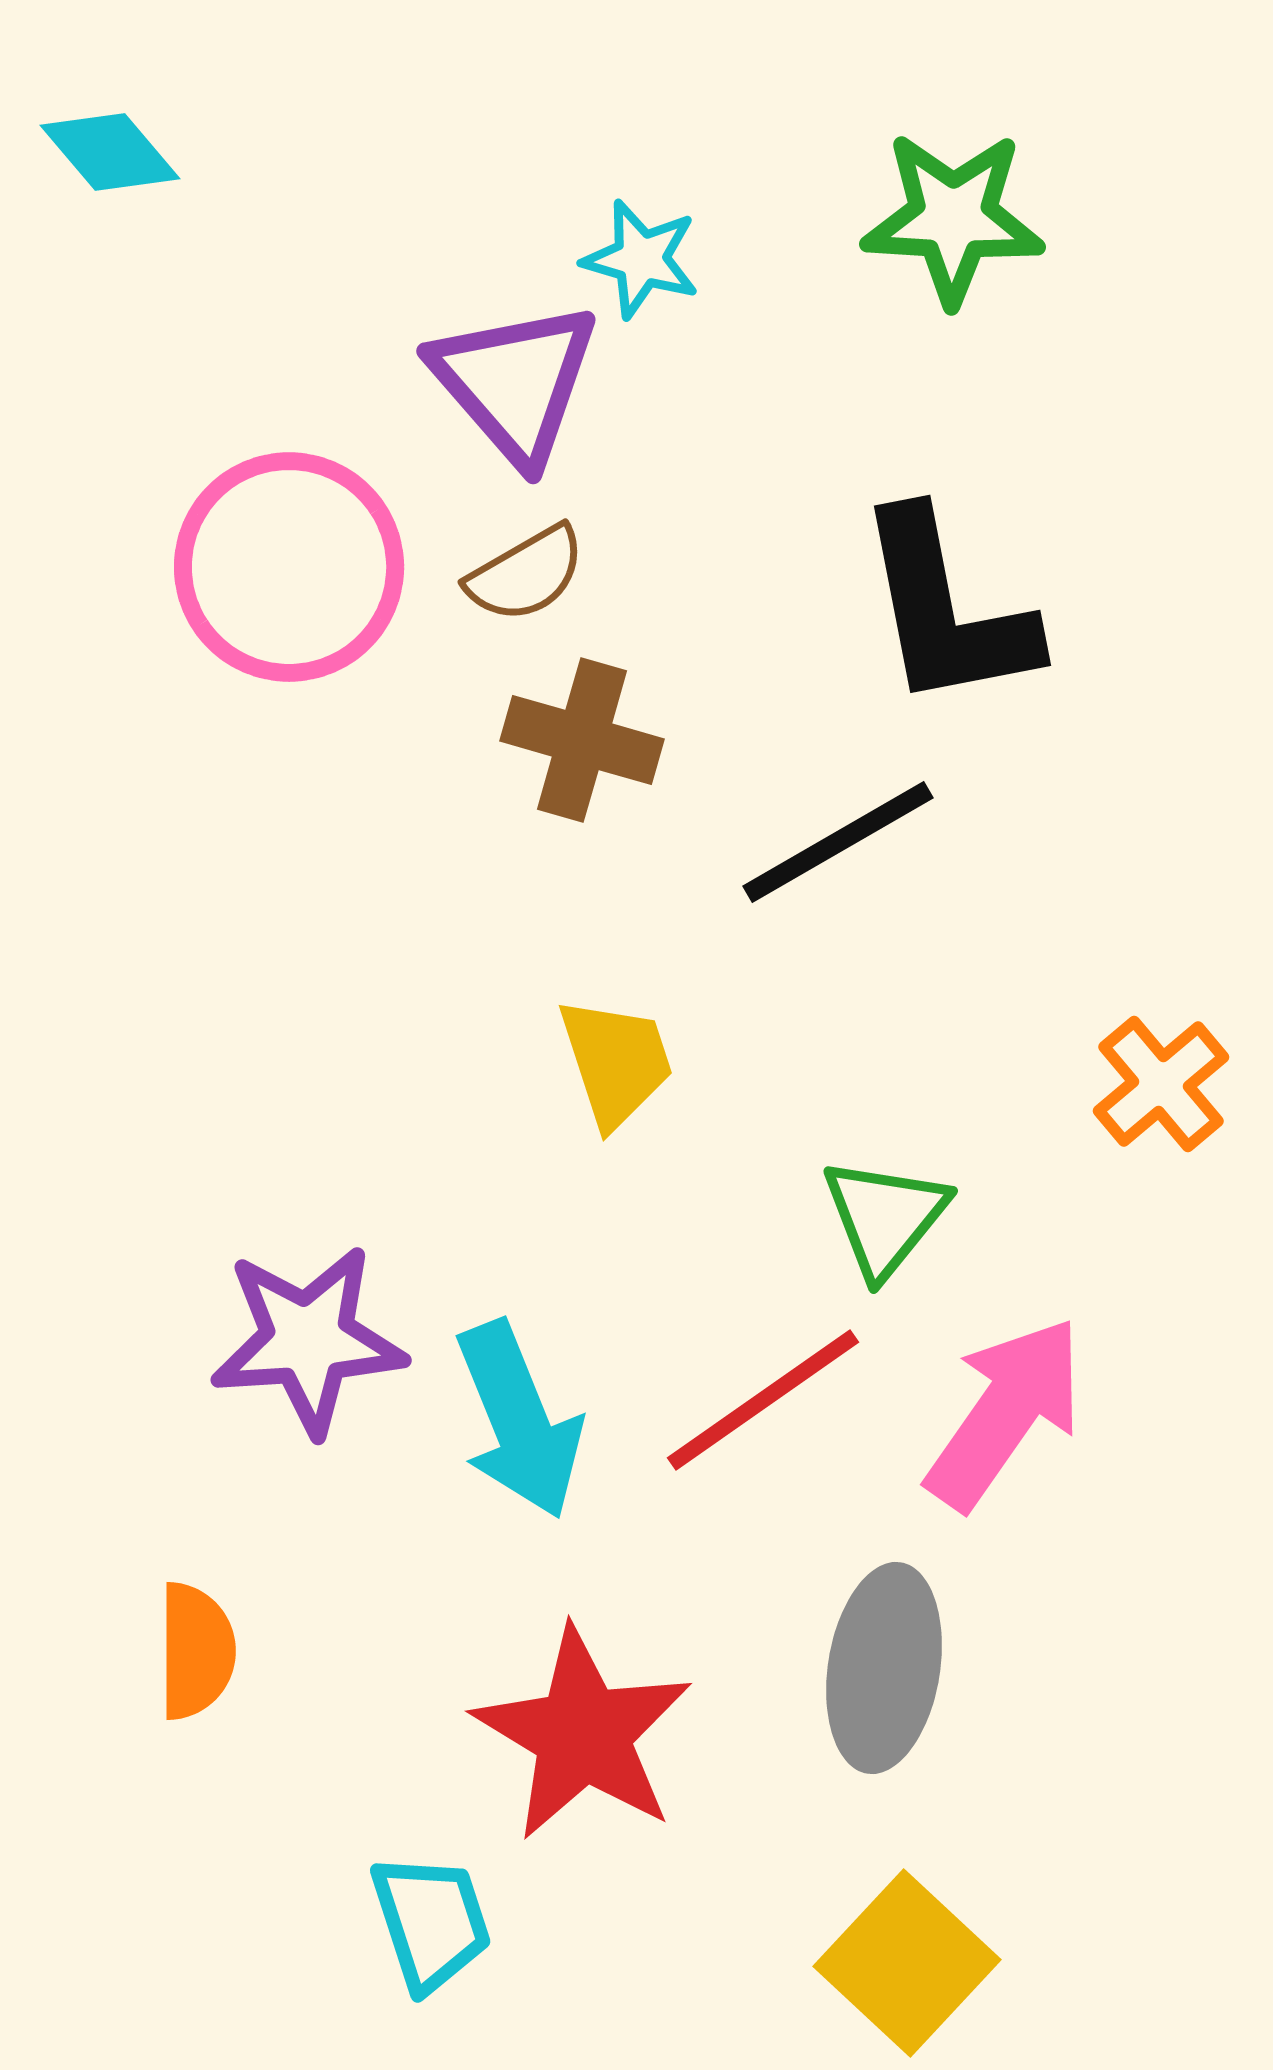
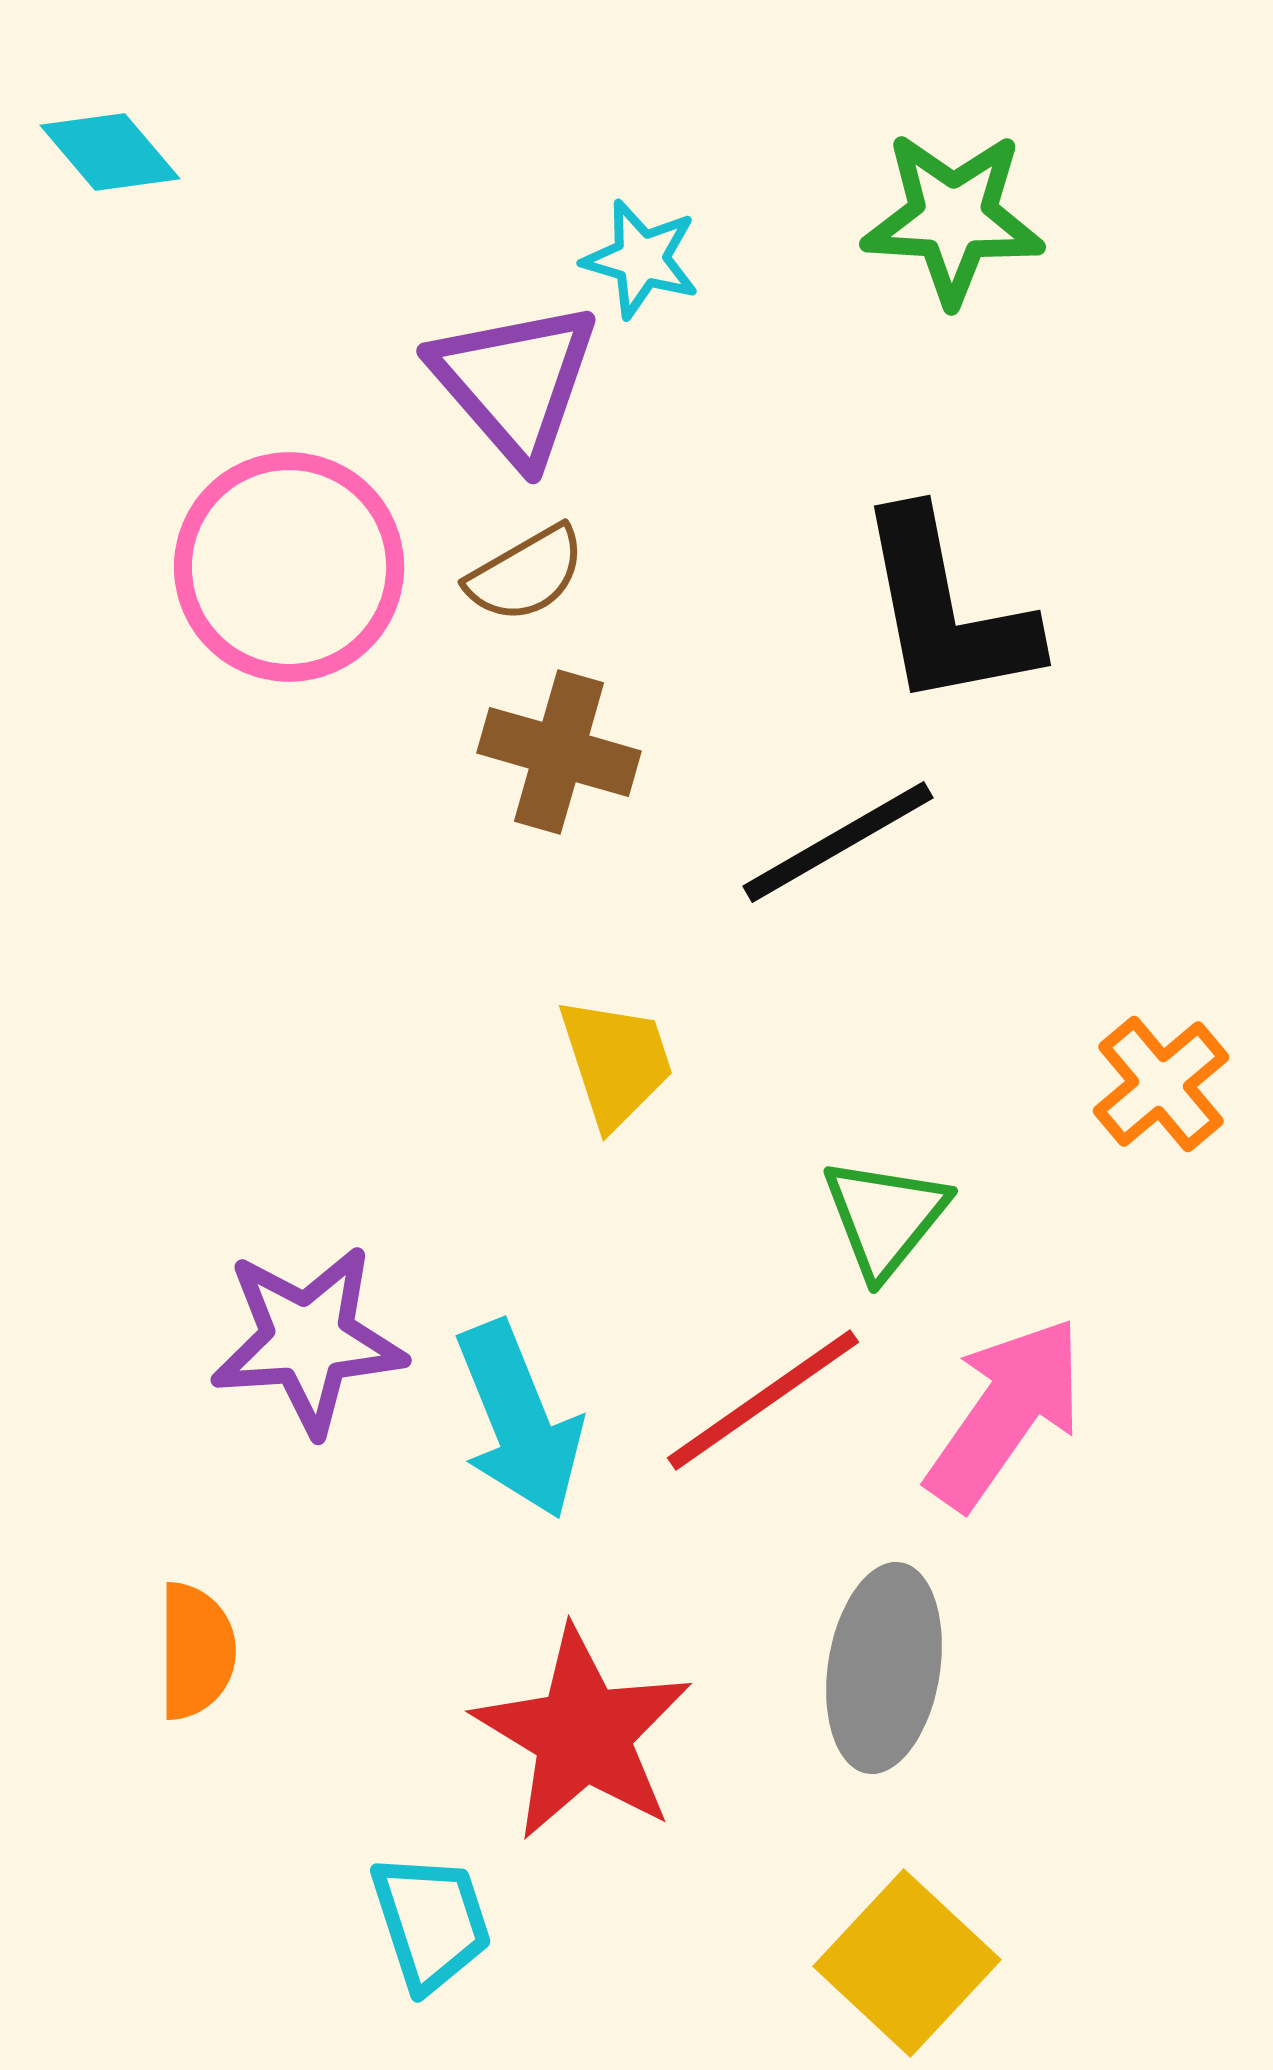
brown cross: moved 23 px left, 12 px down
